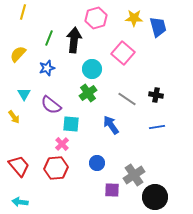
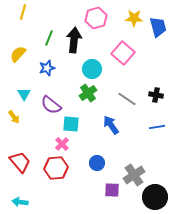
red trapezoid: moved 1 px right, 4 px up
